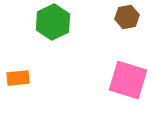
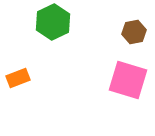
brown hexagon: moved 7 px right, 15 px down
orange rectangle: rotated 15 degrees counterclockwise
